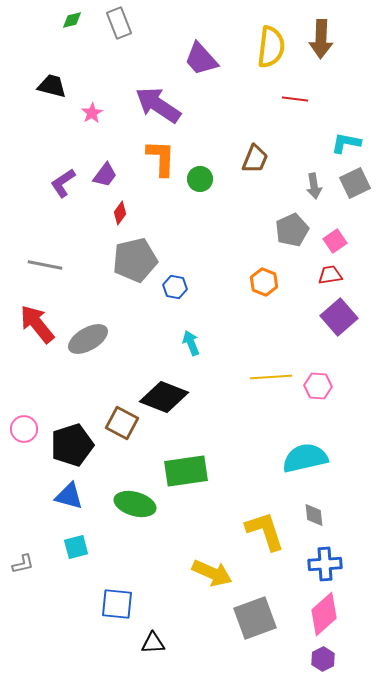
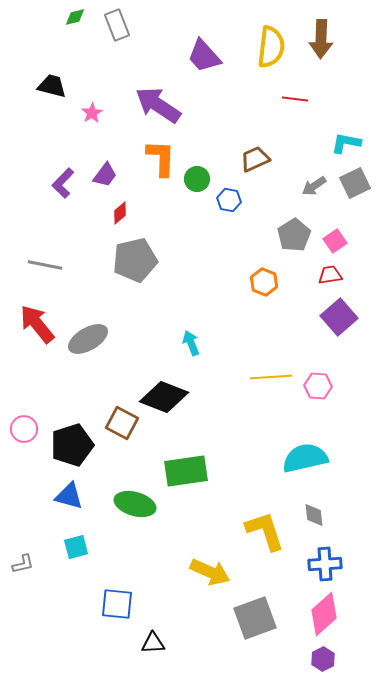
green diamond at (72, 20): moved 3 px right, 3 px up
gray rectangle at (119, 23): moved 2 px left, 2 px down
purple trapezoid at (201, 59): moved 3 px right, 3 px up
brown trapezoid at (255, 159): rotated 136 degrees counterclockwise
green circle at (200, 179): moved 3 px left
purple L-shape at (63, 183): rotated 12 degrees counterclockwise
gray arrow at (314, 186): rotated 65 degrees clockwise
red diamond at (120, 213): rotated 15 degrees clockwise
gray pentagon at (292, 230): moved 2 px right, 5 px down; rotated 8 degrees counterclockwise
blue hexagon at (175, 287): moved 54 px right, 87 px up
yellow arrow at (212, 573): moved 2 px left, 1 px up
